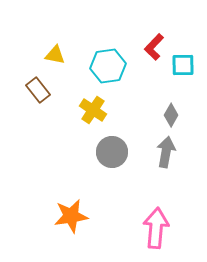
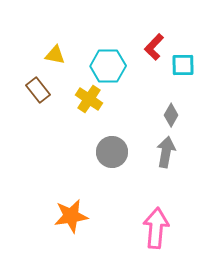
cyan hexagon: rotated 8 degrees clockwise
yellow cross: moved 4 px left, 11 px up
